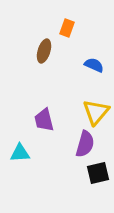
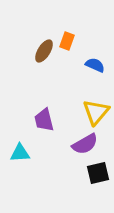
orange rectangle: moved 13 px down
brown ellipse: rotated 15 degrees clockwise
blue semicircle: moved 1 px right
purple semicircle: rotated 44 degrees clockwise
